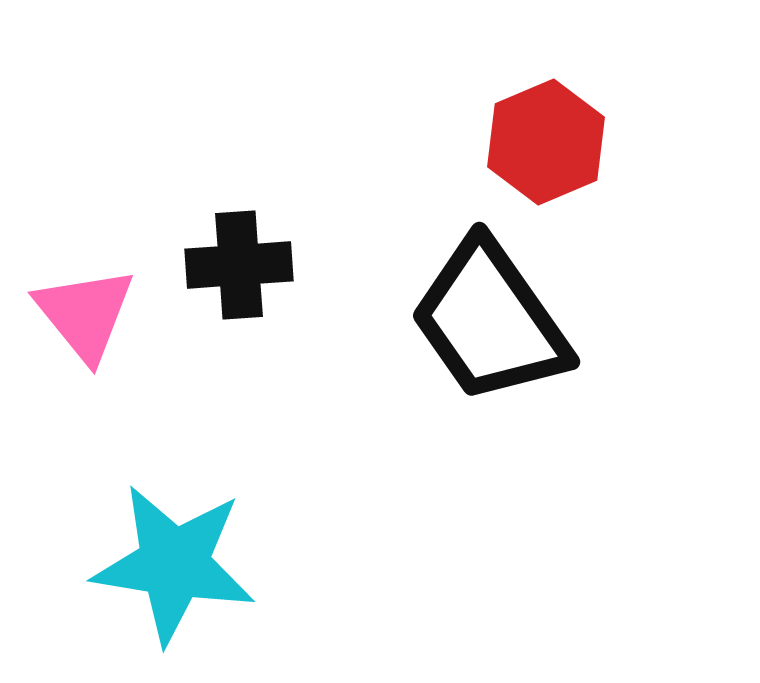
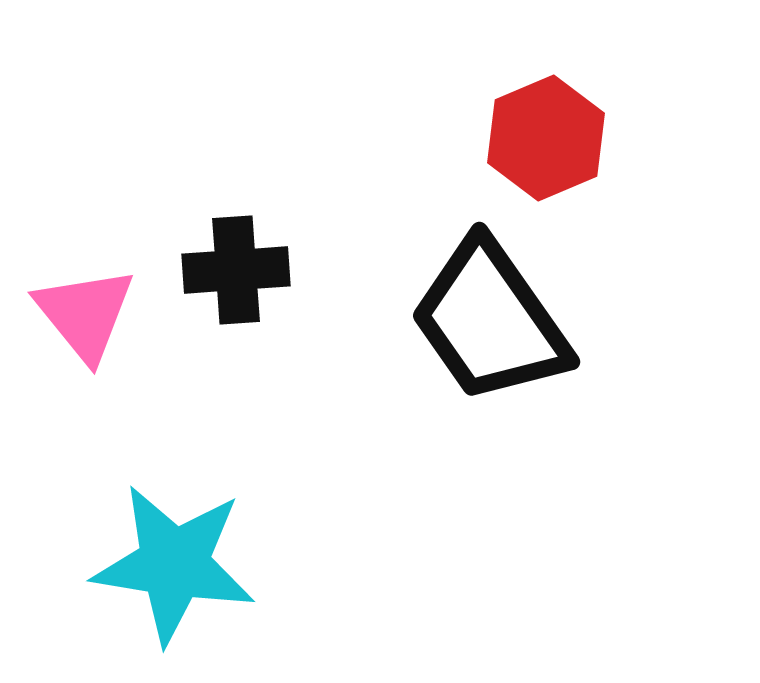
red hexagon: moved 4 px up
black cross: moved 3 px left, 5 px down
